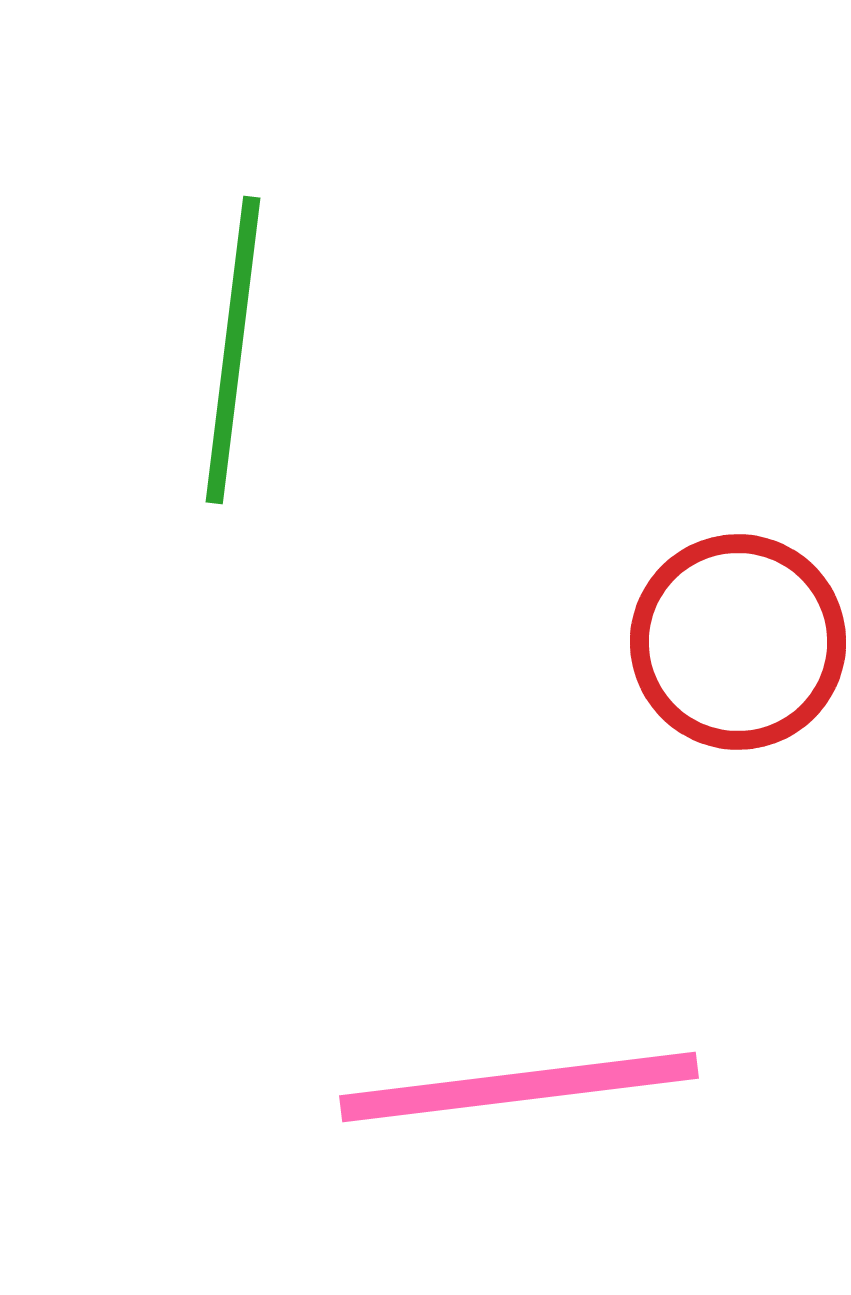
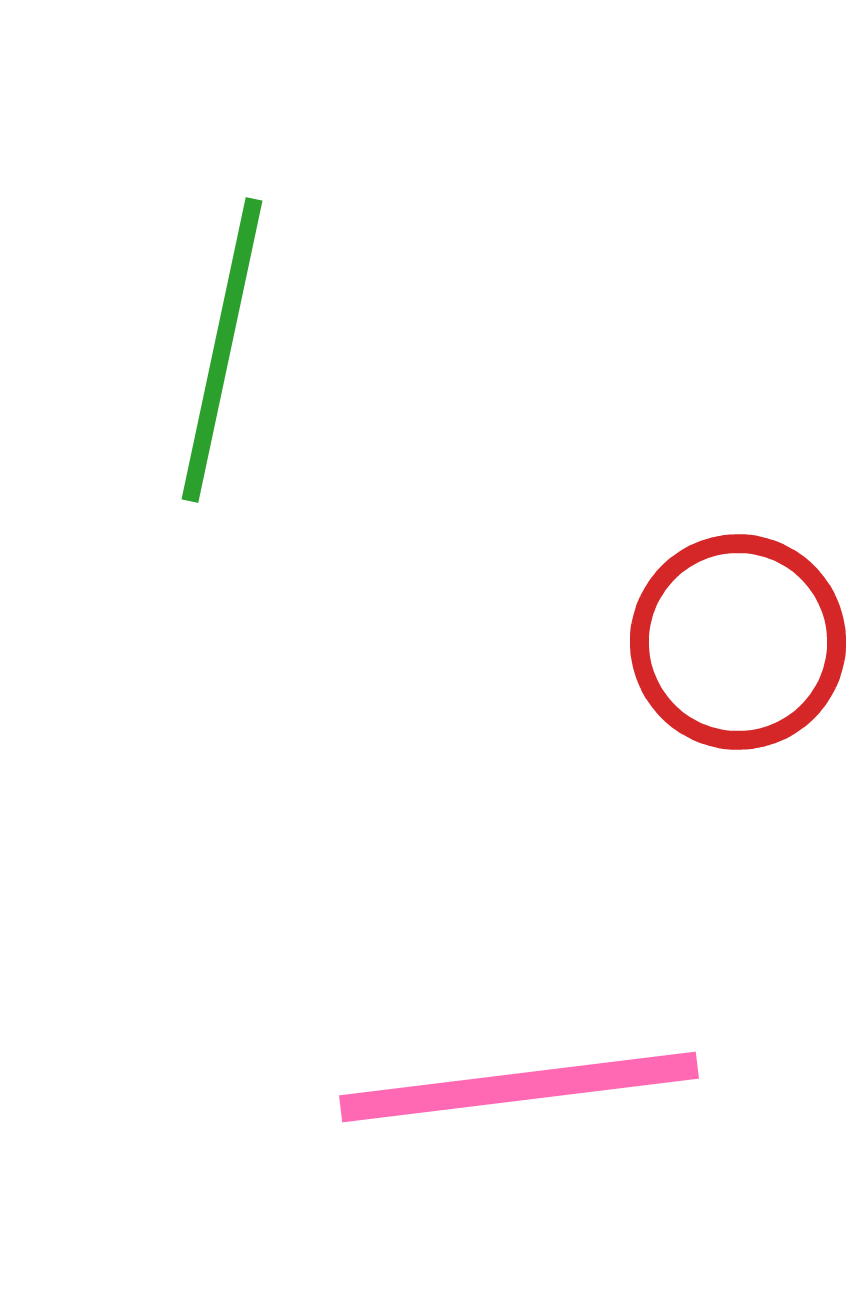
green line: moved 11 px left; rotated 5 degrees clockwise
